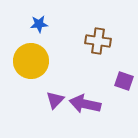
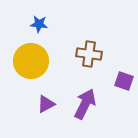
blue star: rotated 12 degrees clockwise
brown cross: moved 9 px left, 13 px down
purple triangle: moved 9 px left, 4 px down; rotated 18 degrees clockwise
purple arrow: rotated 104 degrees clockwise
